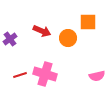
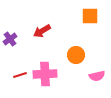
orange square: moved 2 px right, 6 px up
red arrow: rotated 126 degrees clockwise
orange circle: moved 8 px right, 17 px down
pink cross: rotated 20 degrees counterclockwise
